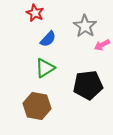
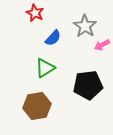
blue semicircle: moved 5 px right, 1 px up
brown hexagon: rotated 20 degrees counterclockwise
